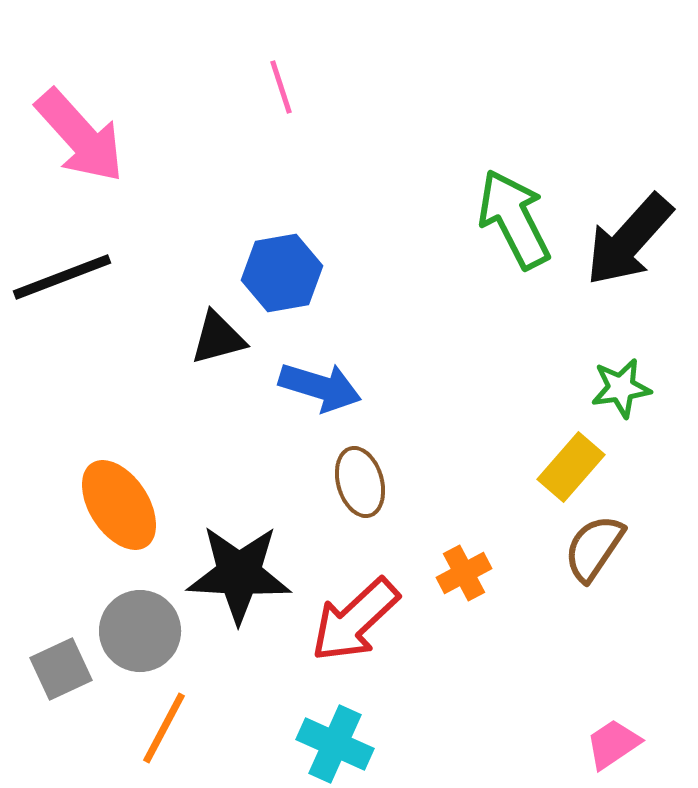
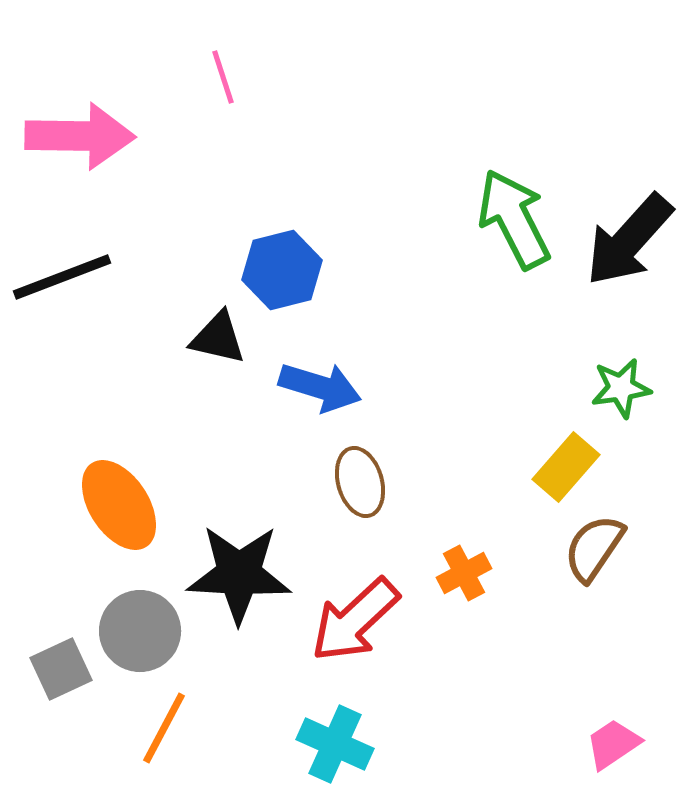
pink line: moved 58 px left, 10 px up
pink arrow: rotated 47 degrees counterclockwise
blue hexagon: moved 3 px up; rotated 4 degrees counterclockwise
black triangle: rotated 28 degrees clockwise
yellow rectangle: moved 5 px left
